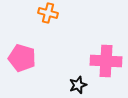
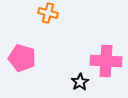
black star: moved 2 px right, 3 px up; rotated 12 degrees counterclockwise
